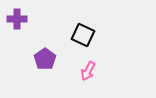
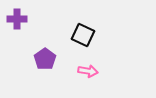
pink arrow: rotated 108 degrees counterclockwise
